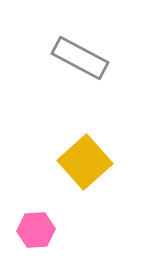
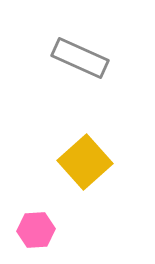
gray rectangle: rotated 4 degrees counterclockwise
